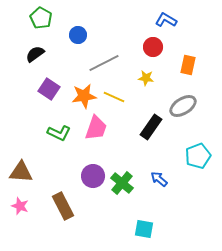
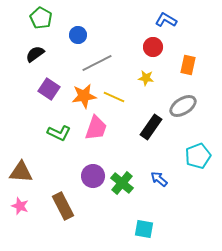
gray line: moved 7 px left
